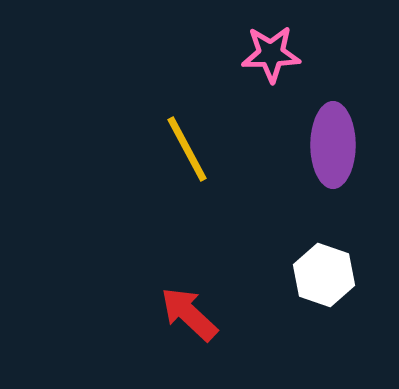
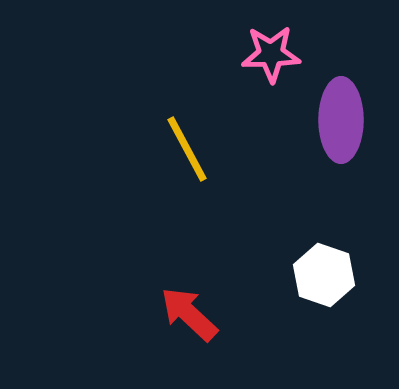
purple ellipse: moved 8 px right, 25 px up
